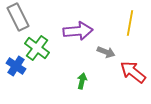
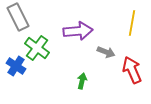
yellow line: moved 2 px right
red arrow: moved 1 px left, 2 px up; rotated 28 degrees clockwise
